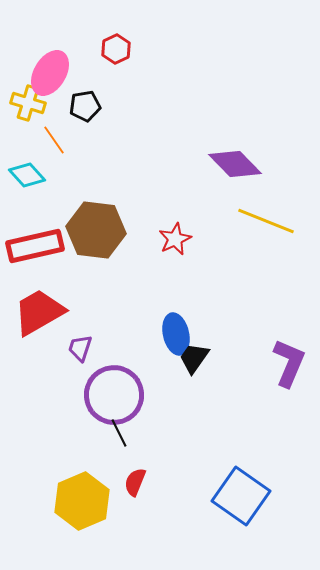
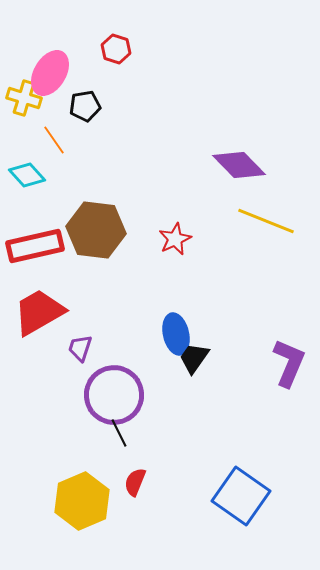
red hexagon: rotated 16 degrees counterclockwise
yellow cross: moved 4 px left, 5 px up
purple diamond: moved 4 px right, 1 px down
